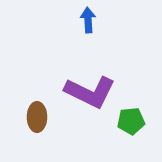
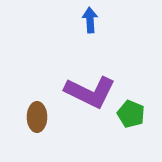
blue arrow: moved 2 px right
green pentagon: moved 7 px up; rotated 28 degrees clockwise
